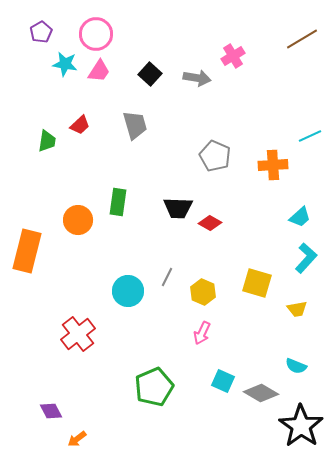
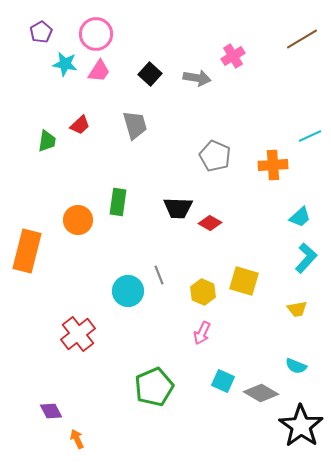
gray line: moved 8 px left, 2 px up; rotated 48 degrees counterclockwise
yellow square: moved 13 px left, 2 px up
orange arrow: rotated 102 degrees clockwise
